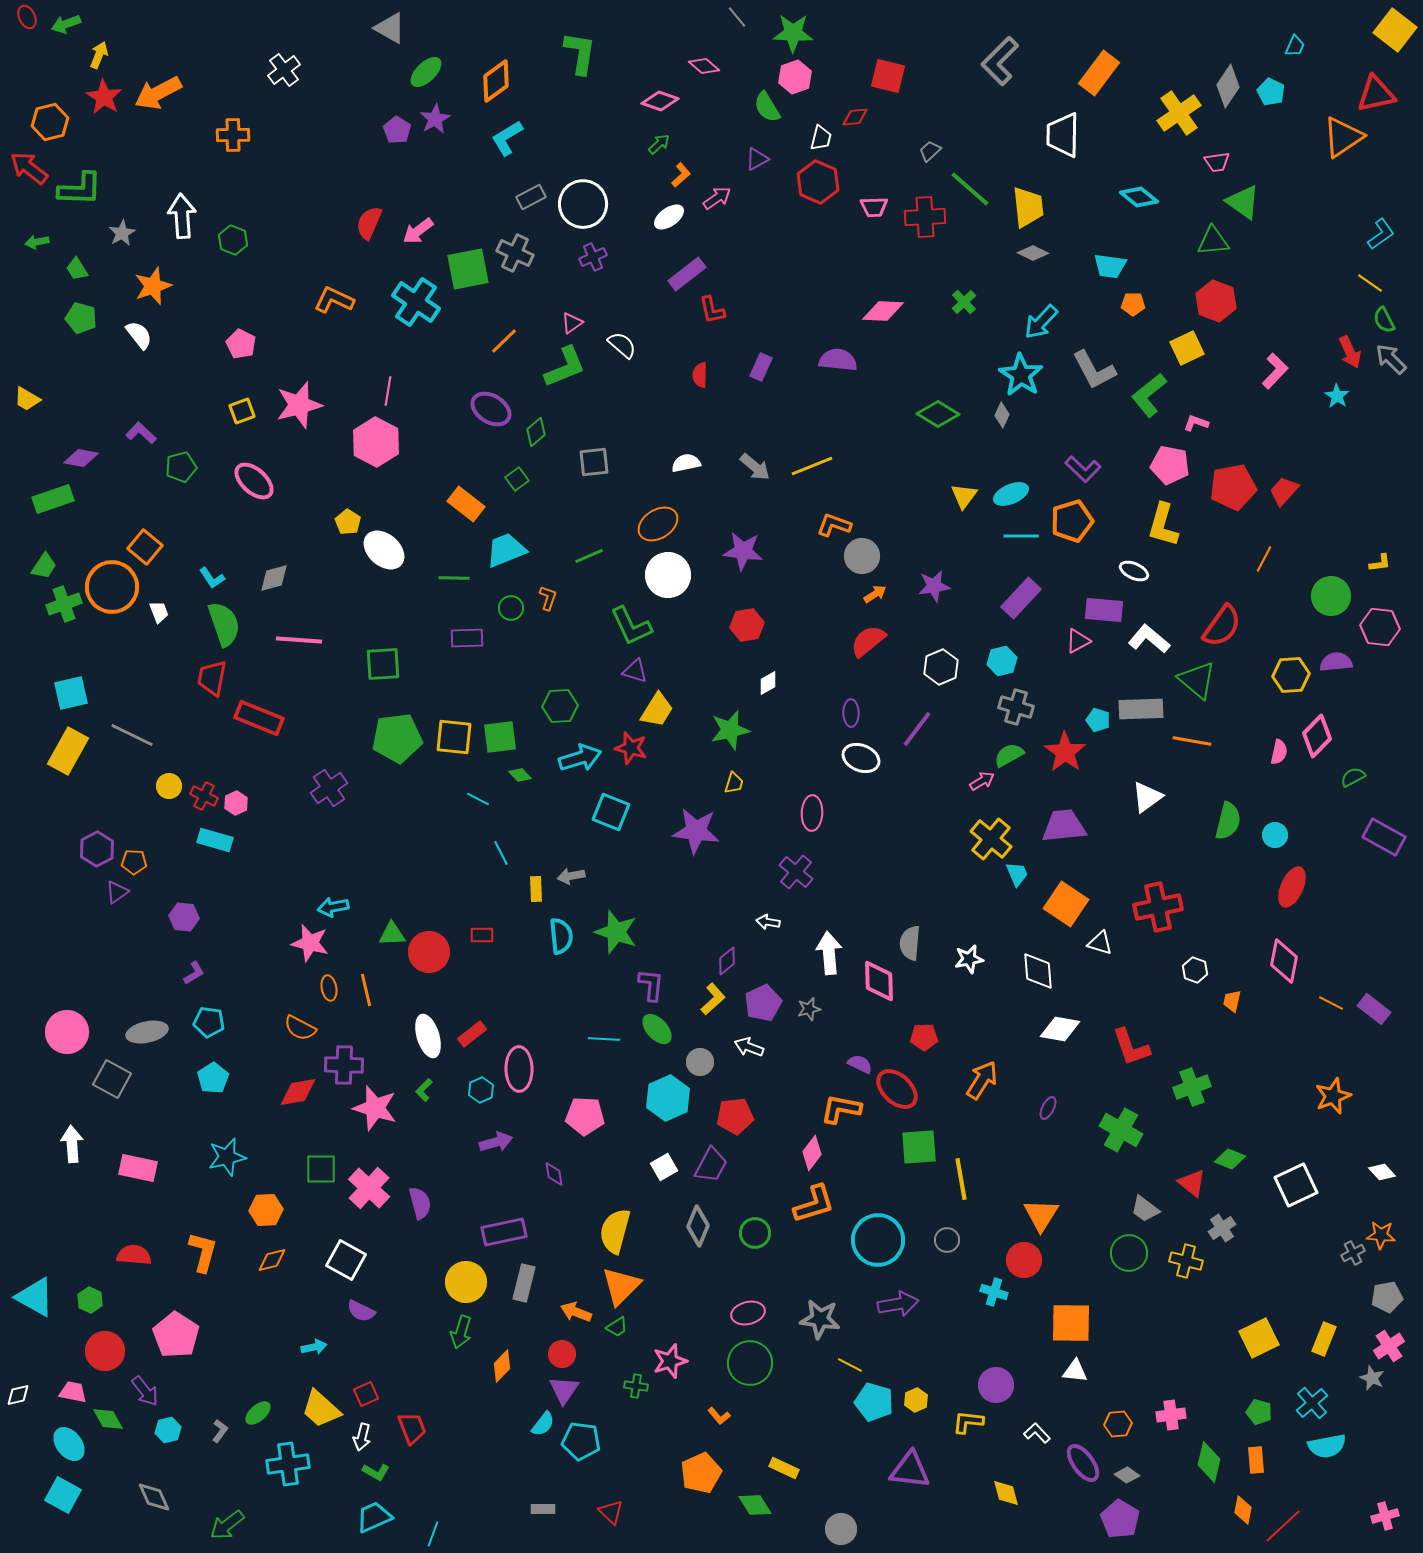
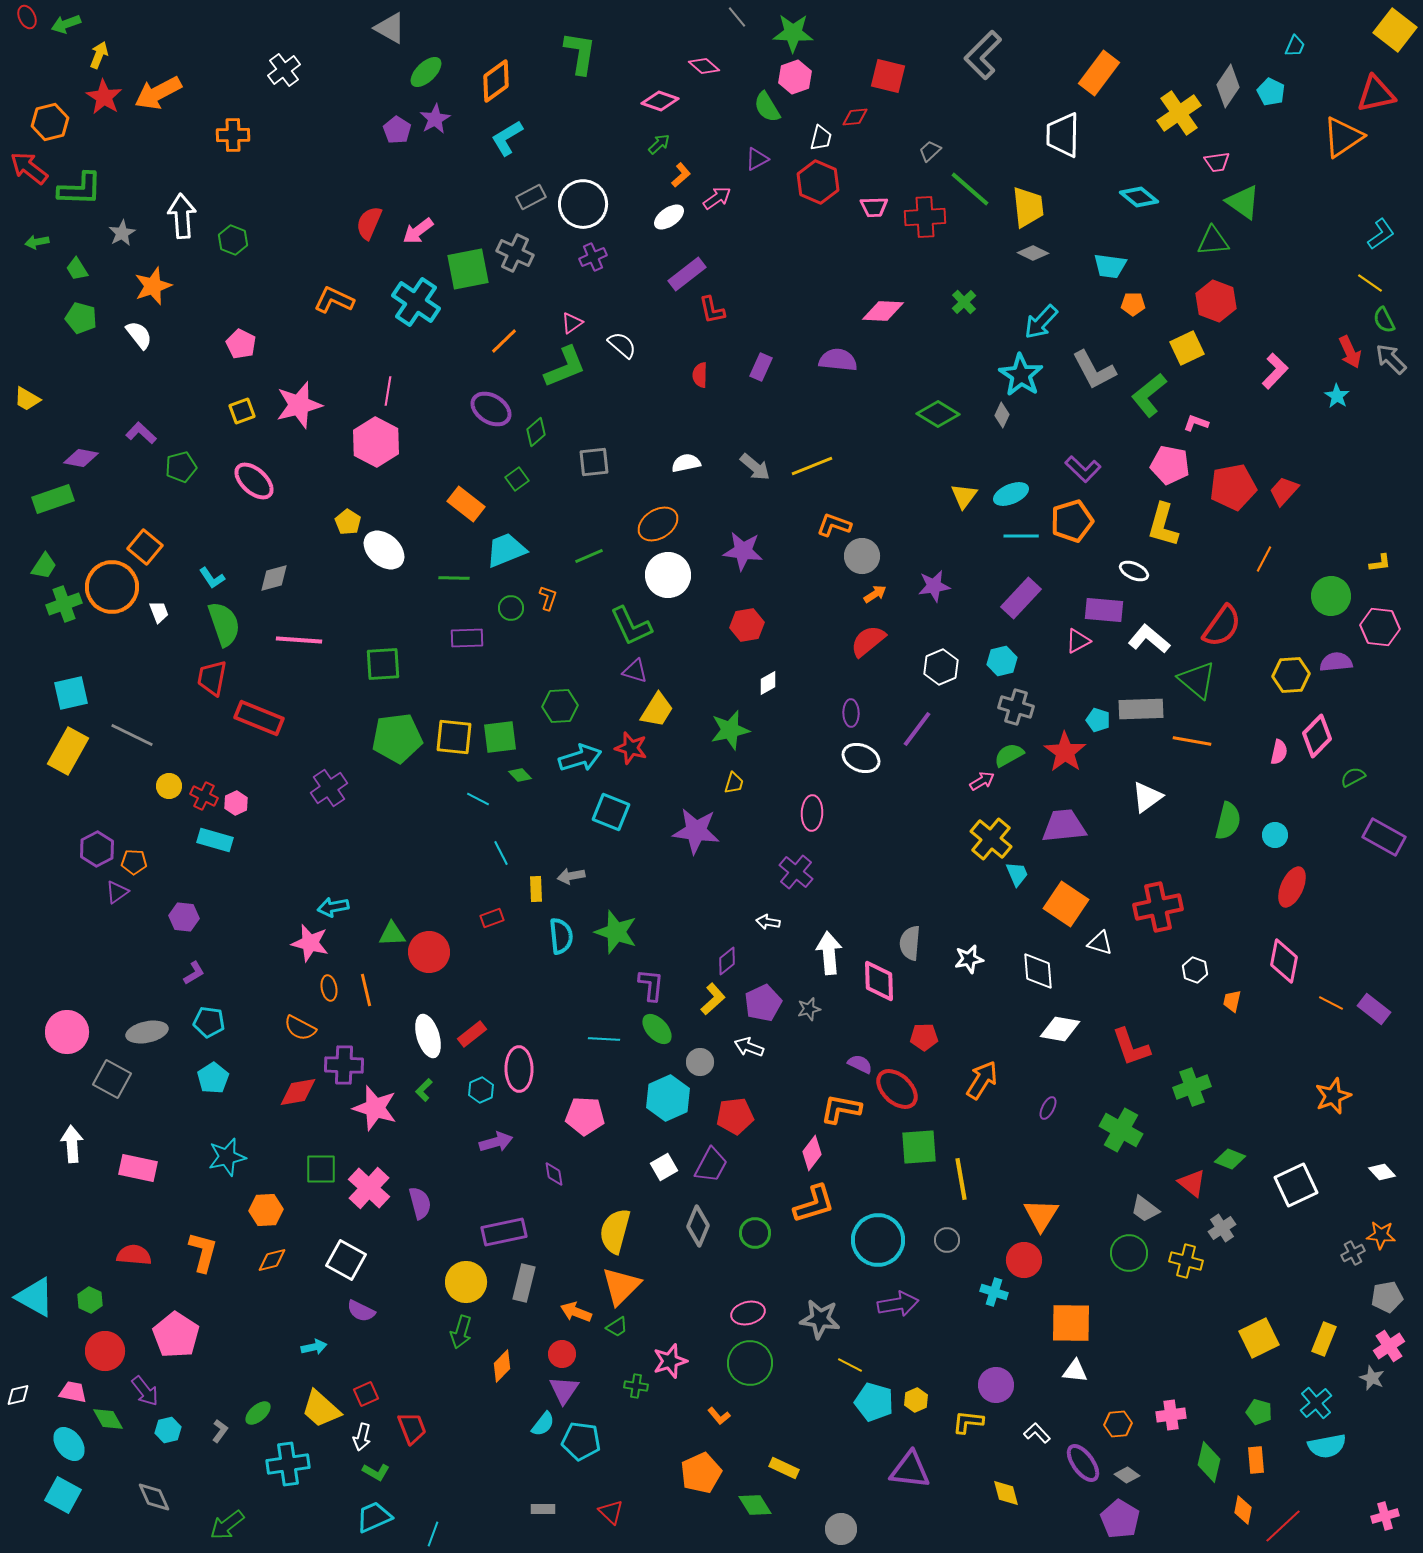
gray L-shape at (1000, 61): moved 17 px left, 6 px up
red rectangle at (482, 935): moved 10 px right, 17 px up; rotated 20 degrees counterclockwise
cyan cross at (1312, 1403): moved 4 px right
